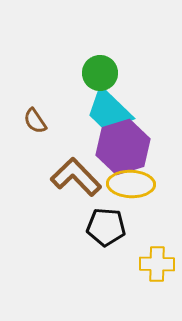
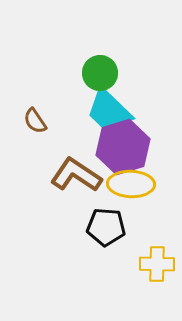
brown L-shape: moved 2 px up; rotated 12 degrees counterclockwise
